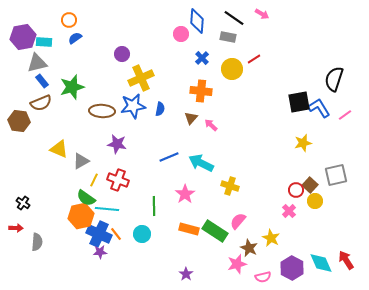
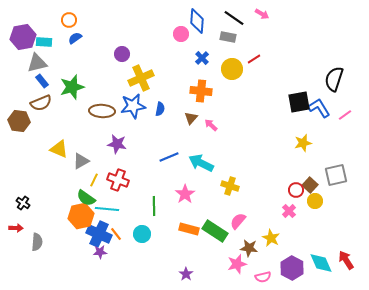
brown star at (249, 248): rotated 18 degrees counterclockwise
